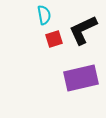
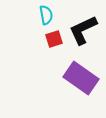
cyan semicircle: moved 2 px right
purple rectangle: rotated 48 degrees clockwise
